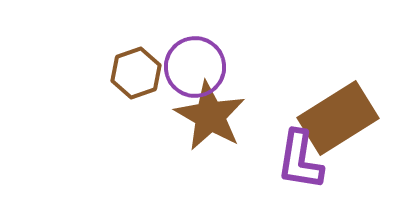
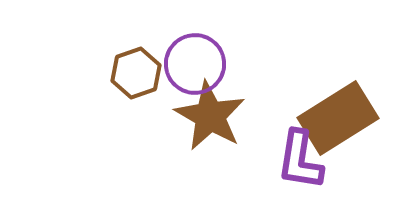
purple circle: moved 3 px up
